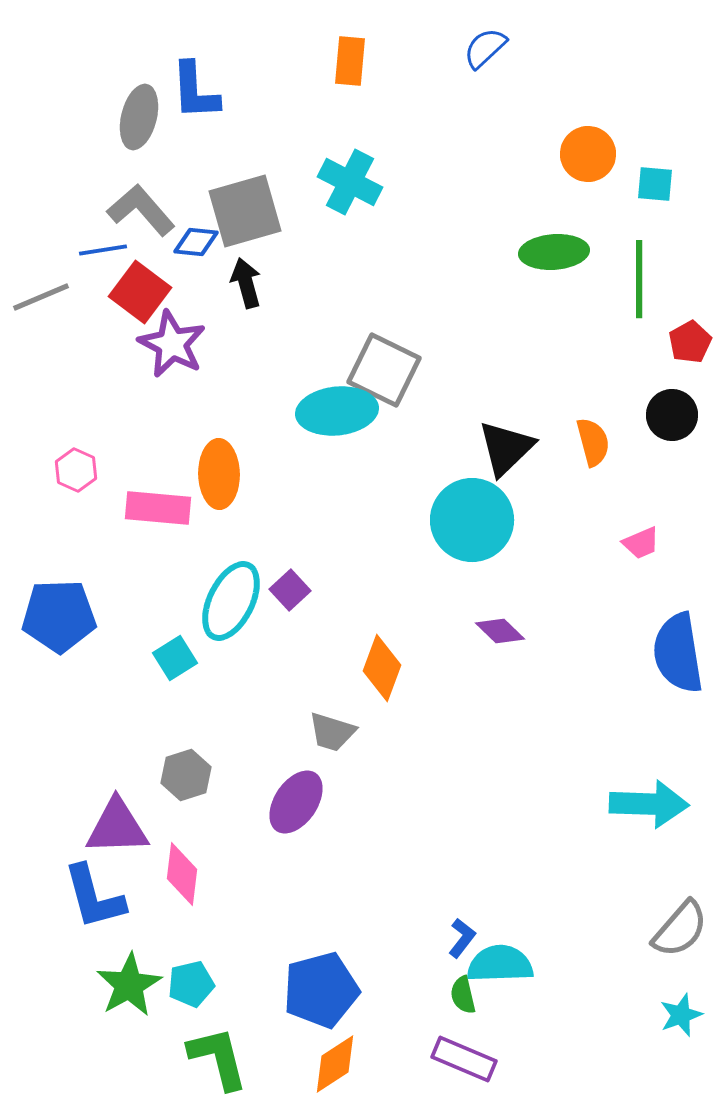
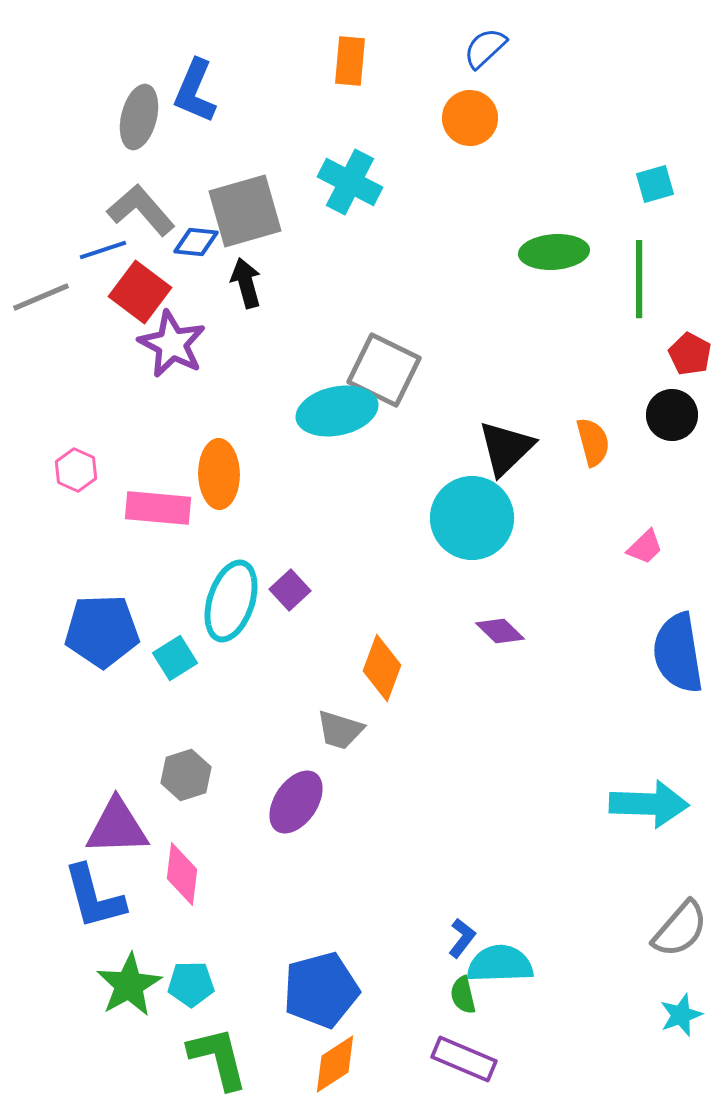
blue L-shape at (195, 91): rotated 26 degrees clockwise
orange circle at (588, 154): moved 118 px left, 36 px up
cyan square at (655, 184): rotated 21 degrees counterclockwise
blue line at (103, 250): rotated 9 degrees counterclockwise
red pentagon at (690, 342): moved 12 px down; rotated 15 degrees counterclockwise
cyan ellipse at (337, 411): rotated 6 degrees counterclockwise
cyan circle at (472, 520): moved 2 px up
pink trapezoid at (641, 543): moved 4 px right, 4 px down; rotated 21 degrees counterclockwise
cyan ellipse at (231, 601): rotated 8 degrees counterclockwise
blue pentagon at (59, 616): moved 43 px right, 15 px down
gray trapezoid at (332, 732): moved 8 px right, 2 px up
cyan pentagon at (191, 984): rotated 12 degrees clockwise
